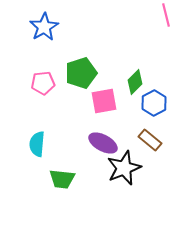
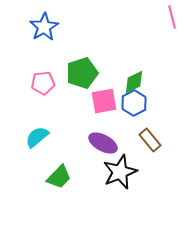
pink line: moved 6 px right, 2 px down
green pentagon: moved 1 px right
green diamond: moved 1 px left; rotated 20 degrees clockwise
blue hexagon: moved 20 px left
brown rectangle: rotated 10 degrees clockwise
cyan semicircle: moved 7 px up; rotated 45 degrees clockwise
black star: moved 4 px left, 4 px down
green trapezoid: moved 3 px left, 2 px up; rotated 52 degrees counterclockwise
